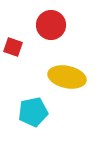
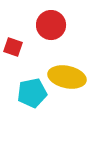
cyan pentagon: moved 1 px left, 19 px up
